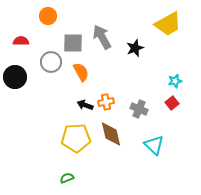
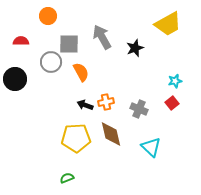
gray square: moved 4 px left, 1 px down
black circle: moved 2 px down
cyan triangle: moved 3 px left, 2 px down
